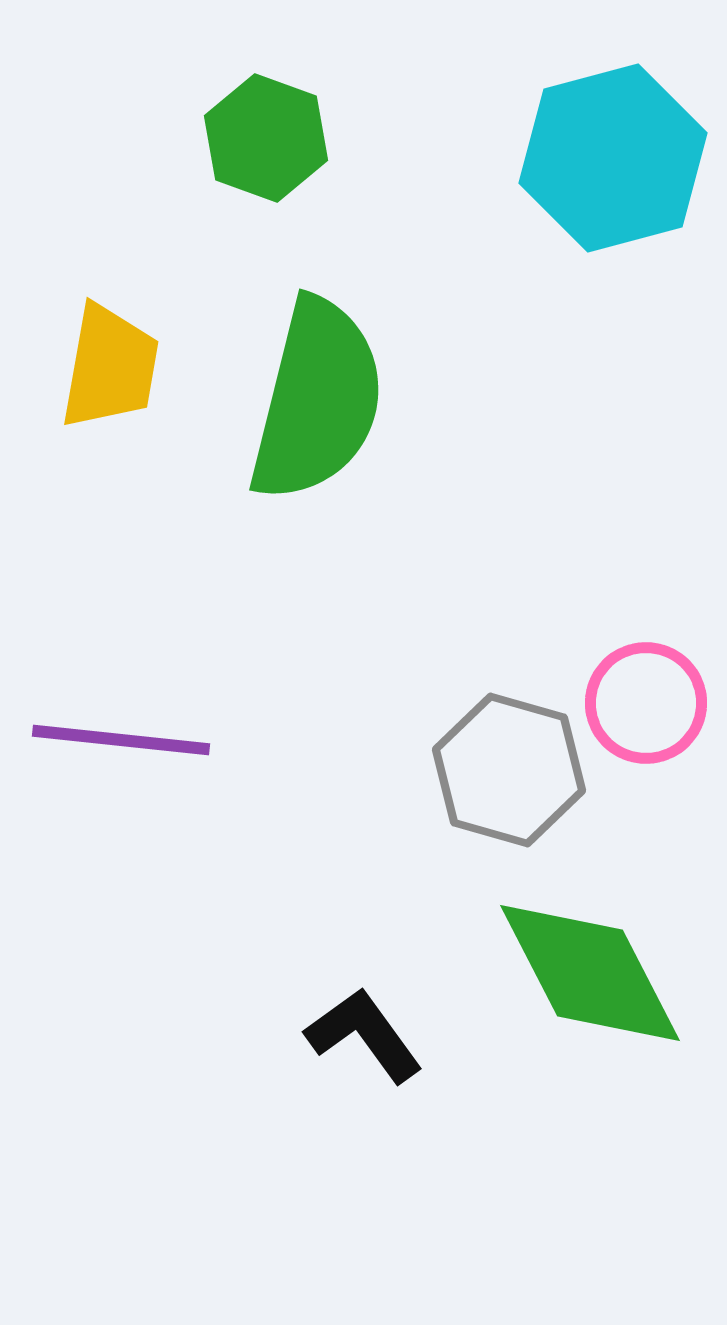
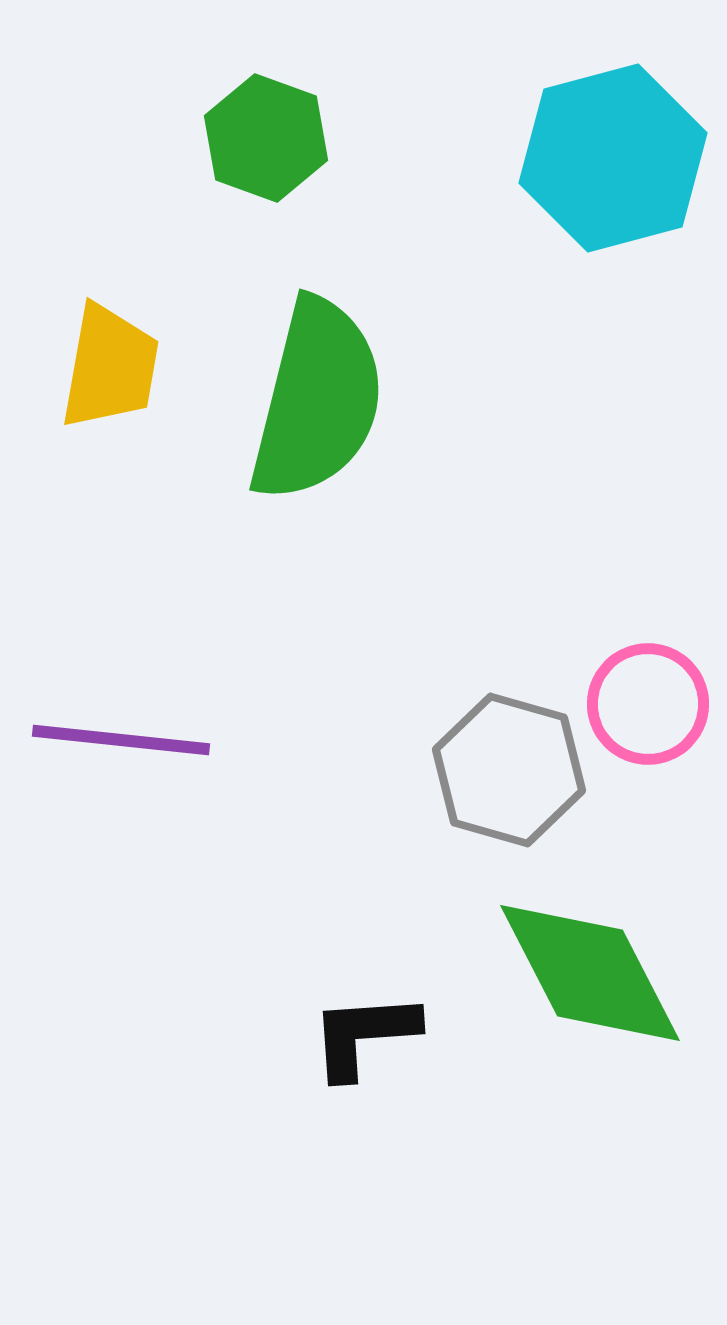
pink circle: moved 2 px right, 1 px down
black L-shape: rotated 58 degrees counterclockwise
